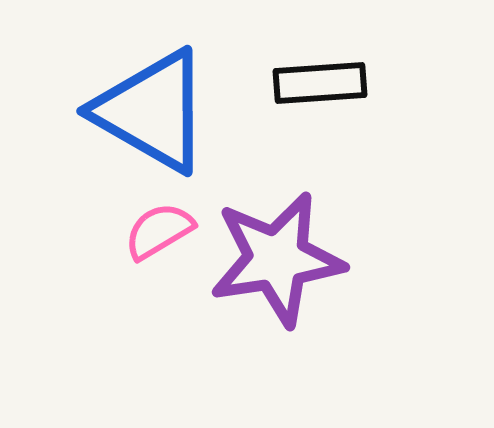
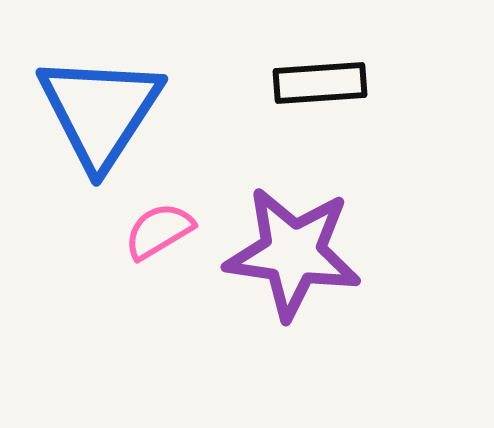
blue triangle: moved 52 px left; rotated 33 degrees clockwise
purple star: moved 16 px right, 6 px up; rotated 17 degrees clockwise
